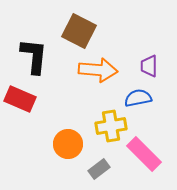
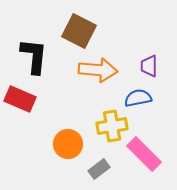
yellow cross: moved 1 px right
